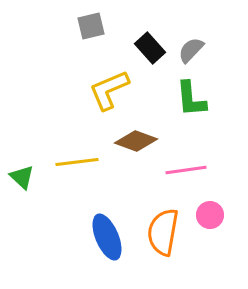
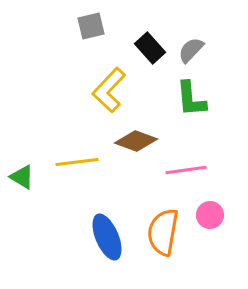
yellow L-shape: rotated 24 degrees counterclockwise
green triangle: rotated 12 degrees counterclockwise
